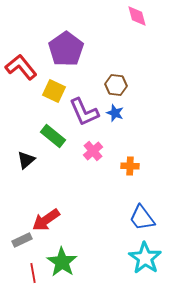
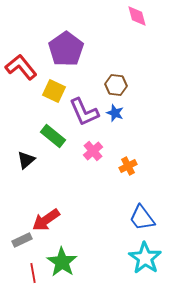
orange cross: moved 2 px left; rotated 30 degrees counterclockwise
